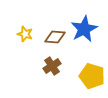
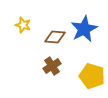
yellow star: moved 2 px left, 9 px up
